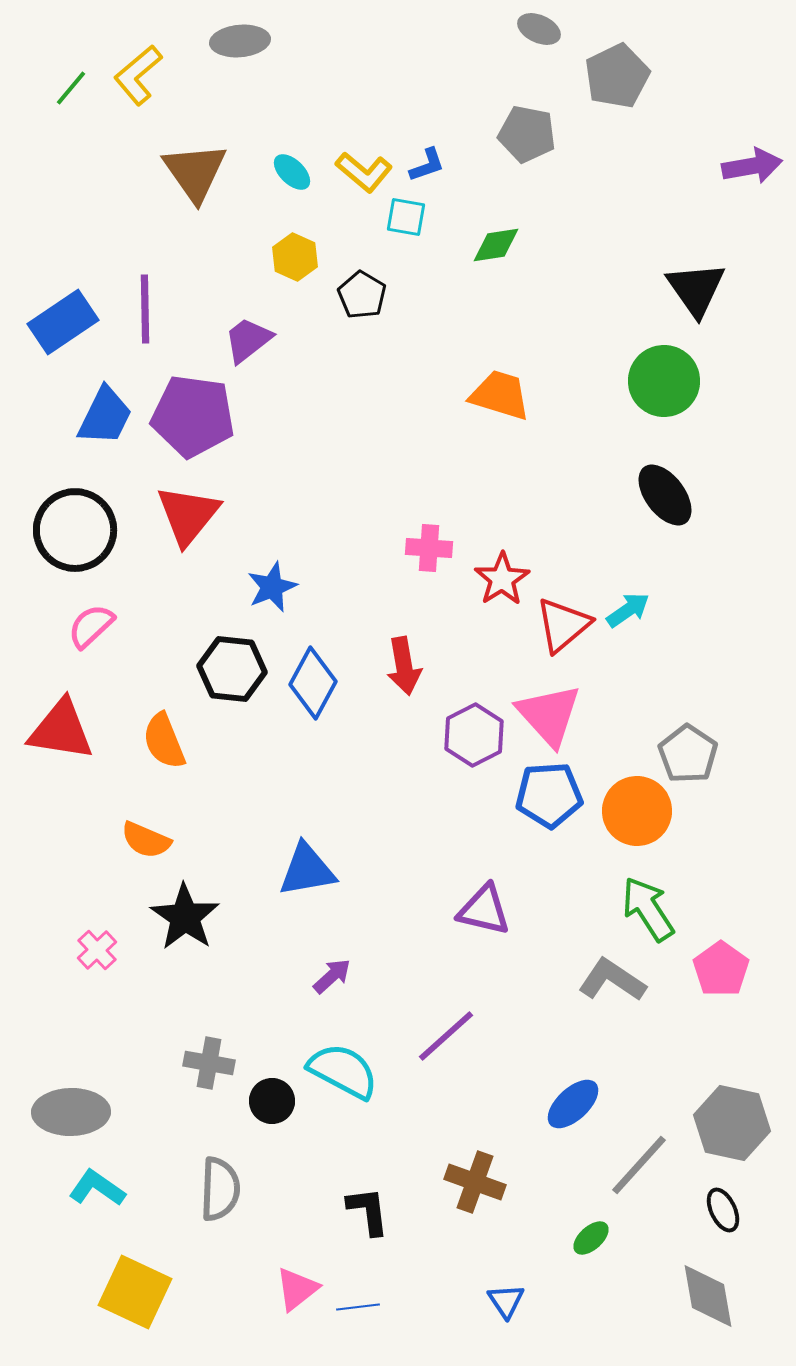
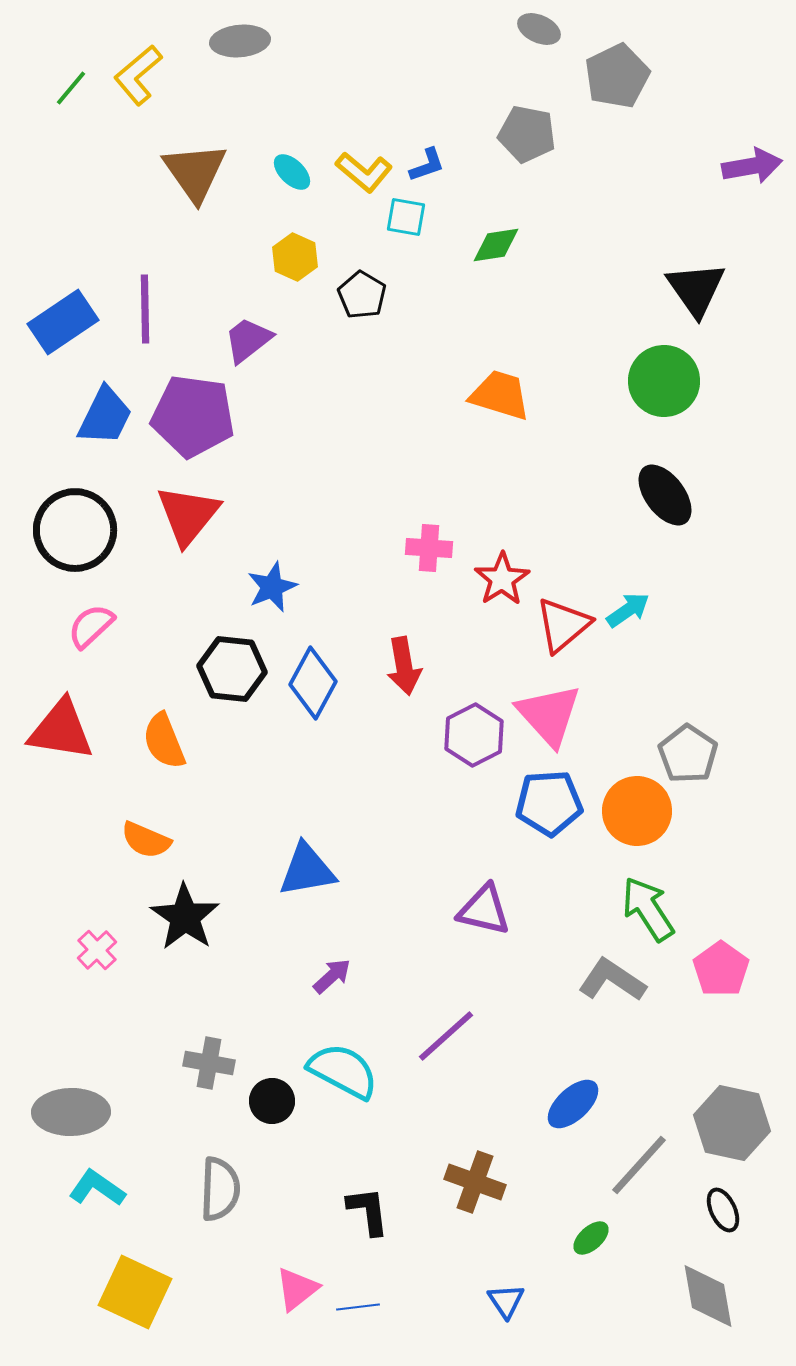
blue pentagon at (549, 795): moved 8 px down
